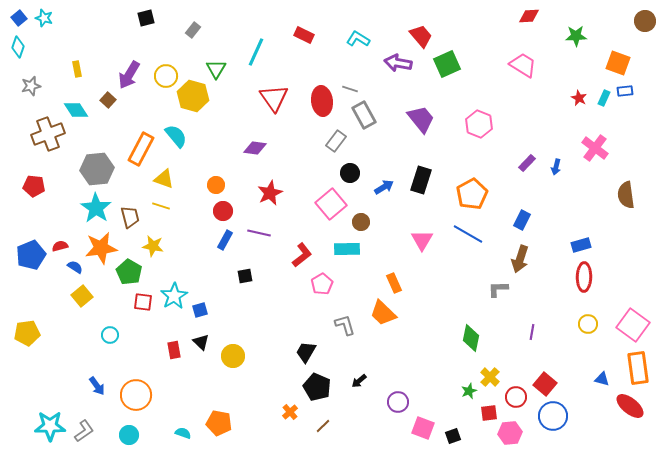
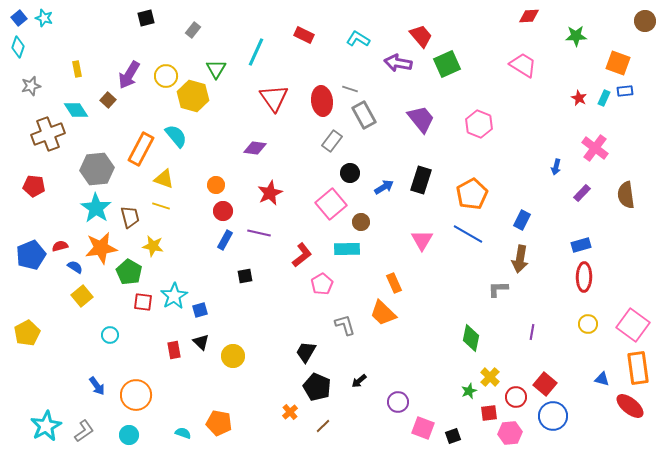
gray rectangle at (336, 141): moved 4 px left
purple rectangle at (527, 163): moved 55 px right, 30 px down
brown arrow at (520, 259): rotated 8 degrees counterclockwise
yellow pentagon at (27, 333): rotated 20 degrees counterclockwise
cyan star at (50, 426): moved 4 px left; rotated 28 degrees counterclockwise
